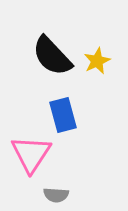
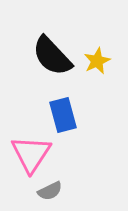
gray semicircle: moved 6 px left, 4 px up; rotated 30 degrees counterclockwise
